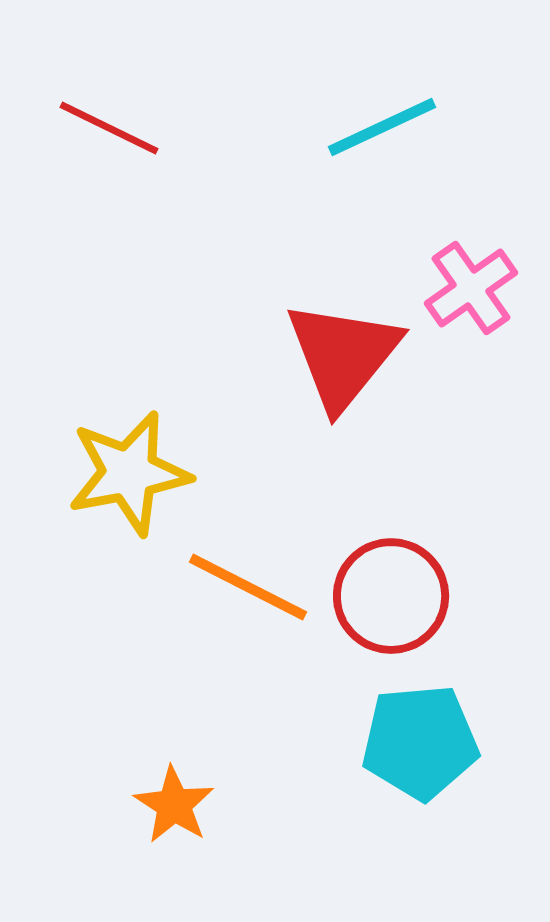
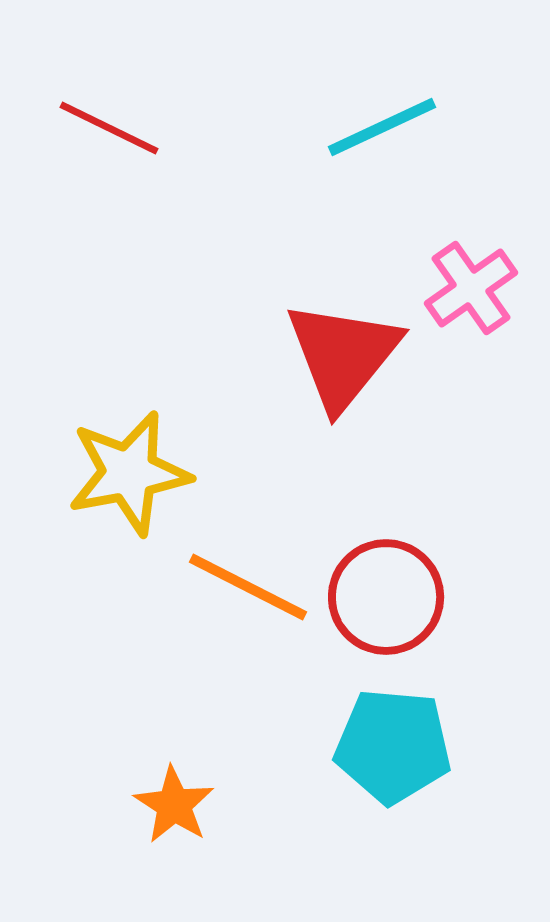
red circle: moved 5 px left, 1 px down
cyan pentagon: moved 27 px left, 4 px down; rotated 10 degrees clockwise
